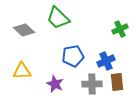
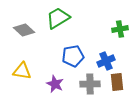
green trapezoid: rotated 105 degrees clockwise
green cross: rotated 14 degrees clockwise
yellow triangle: rotated 12 degrees clockwise
gray cross: moved 2 px left
